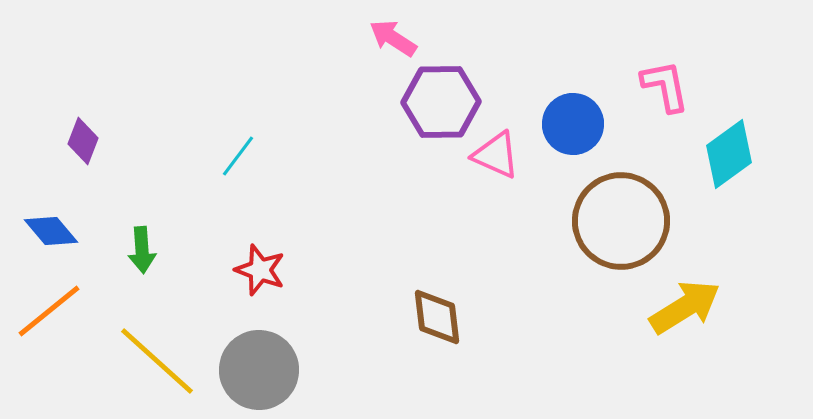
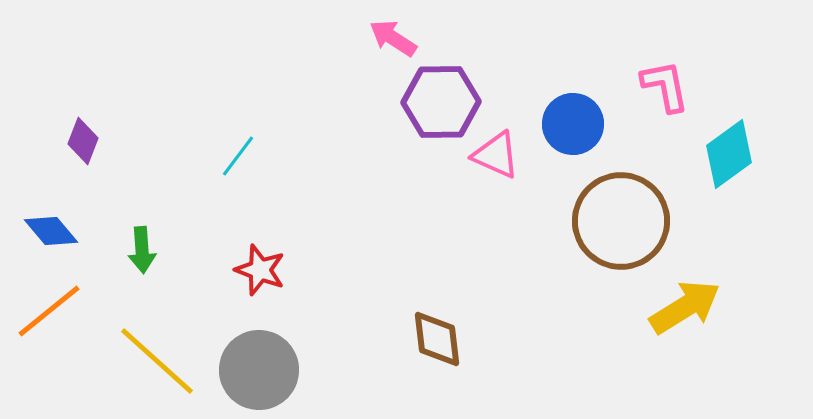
brown diamond: moved 22 px down
